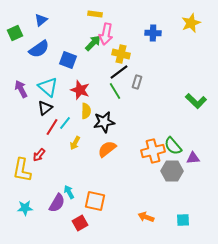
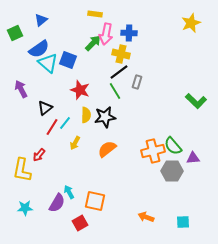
blue cross: moved 24 px left
cyan triangle: moved 24 px up
yellow semicircle: moved 4 px down
black star: moved 1 px right, 5 px up
cyan square: moved 2 px down
